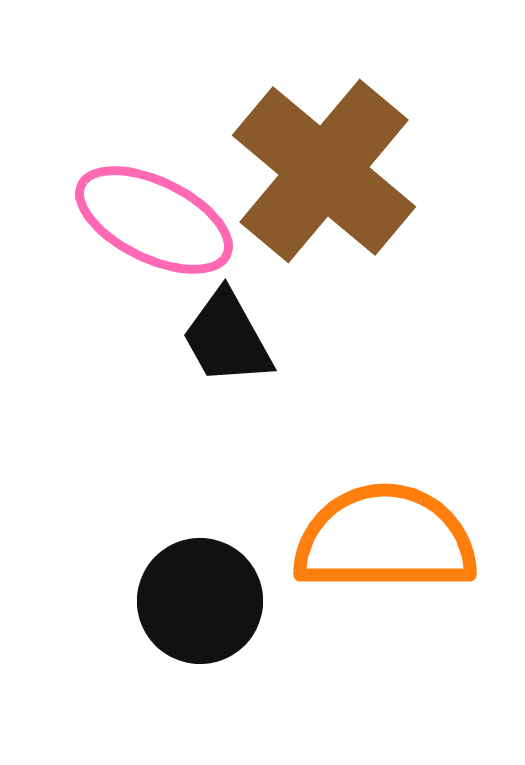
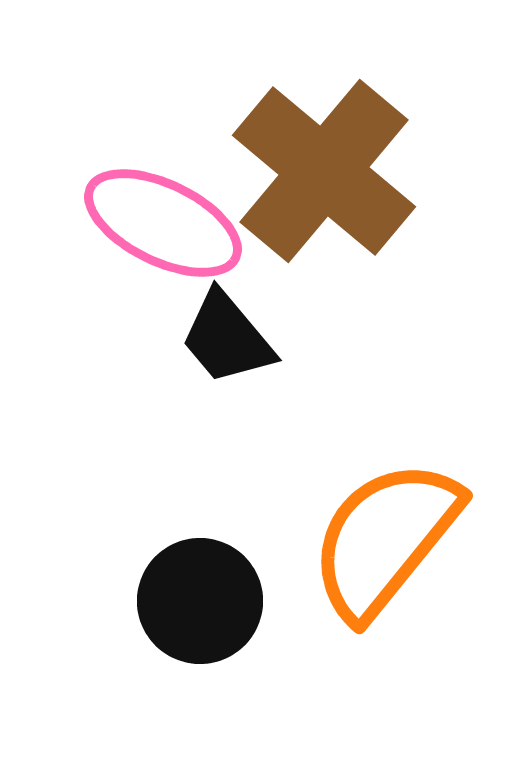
pink ellipse: moved 9 px right, 3 px down
black trapezoid: rotated 11 degrees counterclockwise
orange semicircle: rotated 51 degrees counterclockwise
